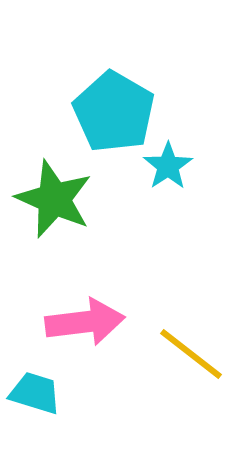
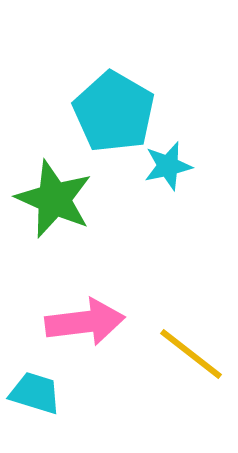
cyan star: rotated 21 degrees clockwise
